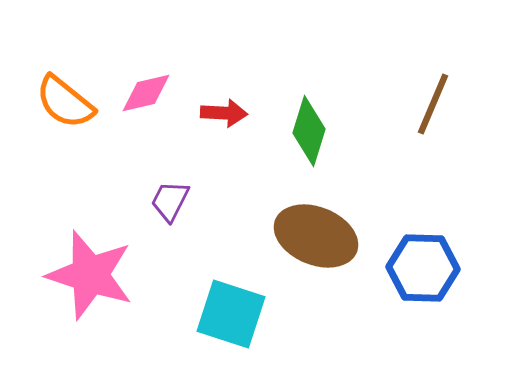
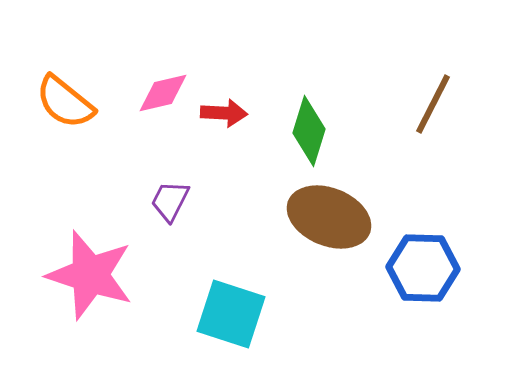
pink diamond: moved 17 px right
brown line: rotated 4 degrees clockwise
brown ellipse: moved 13 px right, 19 px up
